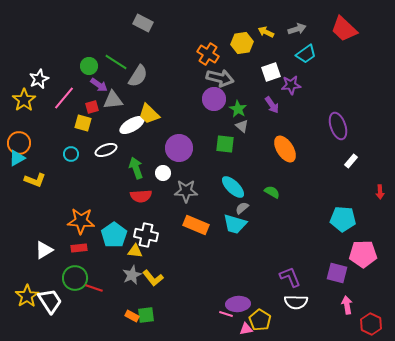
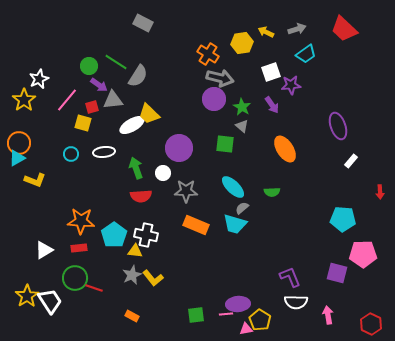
pink line at (64, 98): moved 3 px right, 2 px down
green star at (238, 109): moved 4 px right, 2 px up
white ellipse at (106, 150): moved 2 px left, 2 px down; rotated 15 degrees clockwise
green semicircle at (272, 192): rotated 147 degrees clockwise
pink arrow at (347, 305): moved 19 px left, 10 px down
pink line at (226, 314): rotated 24 degrees counterclockwise
green square at (146, 315): moved 50 px right
